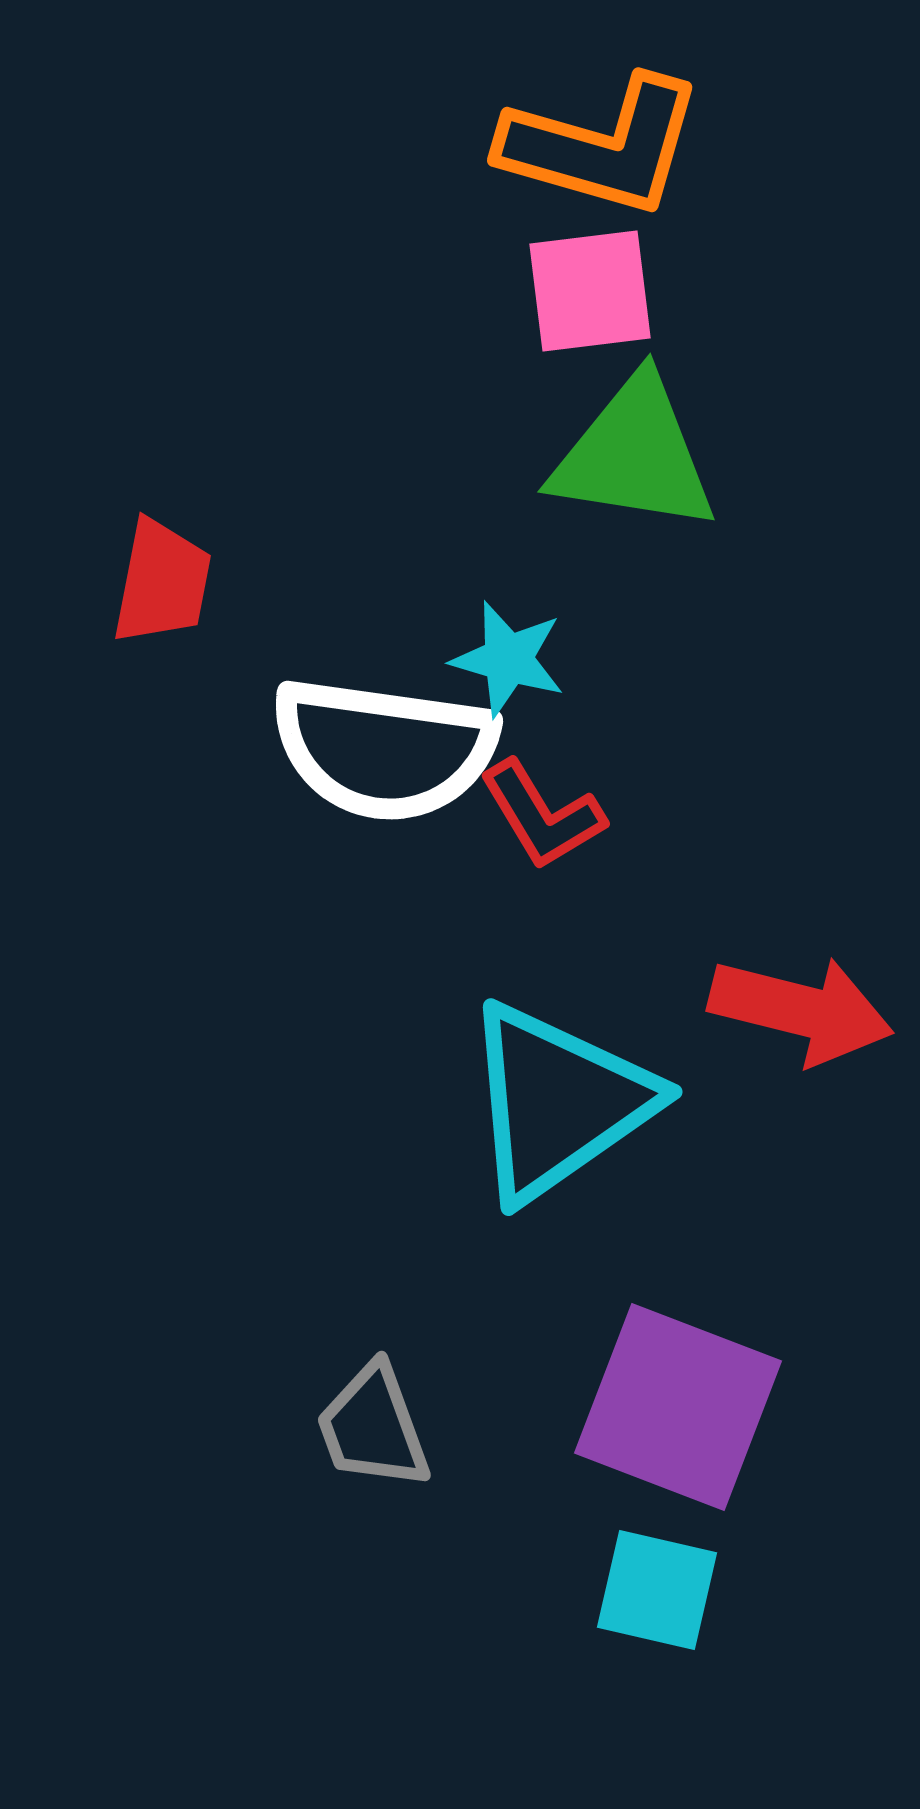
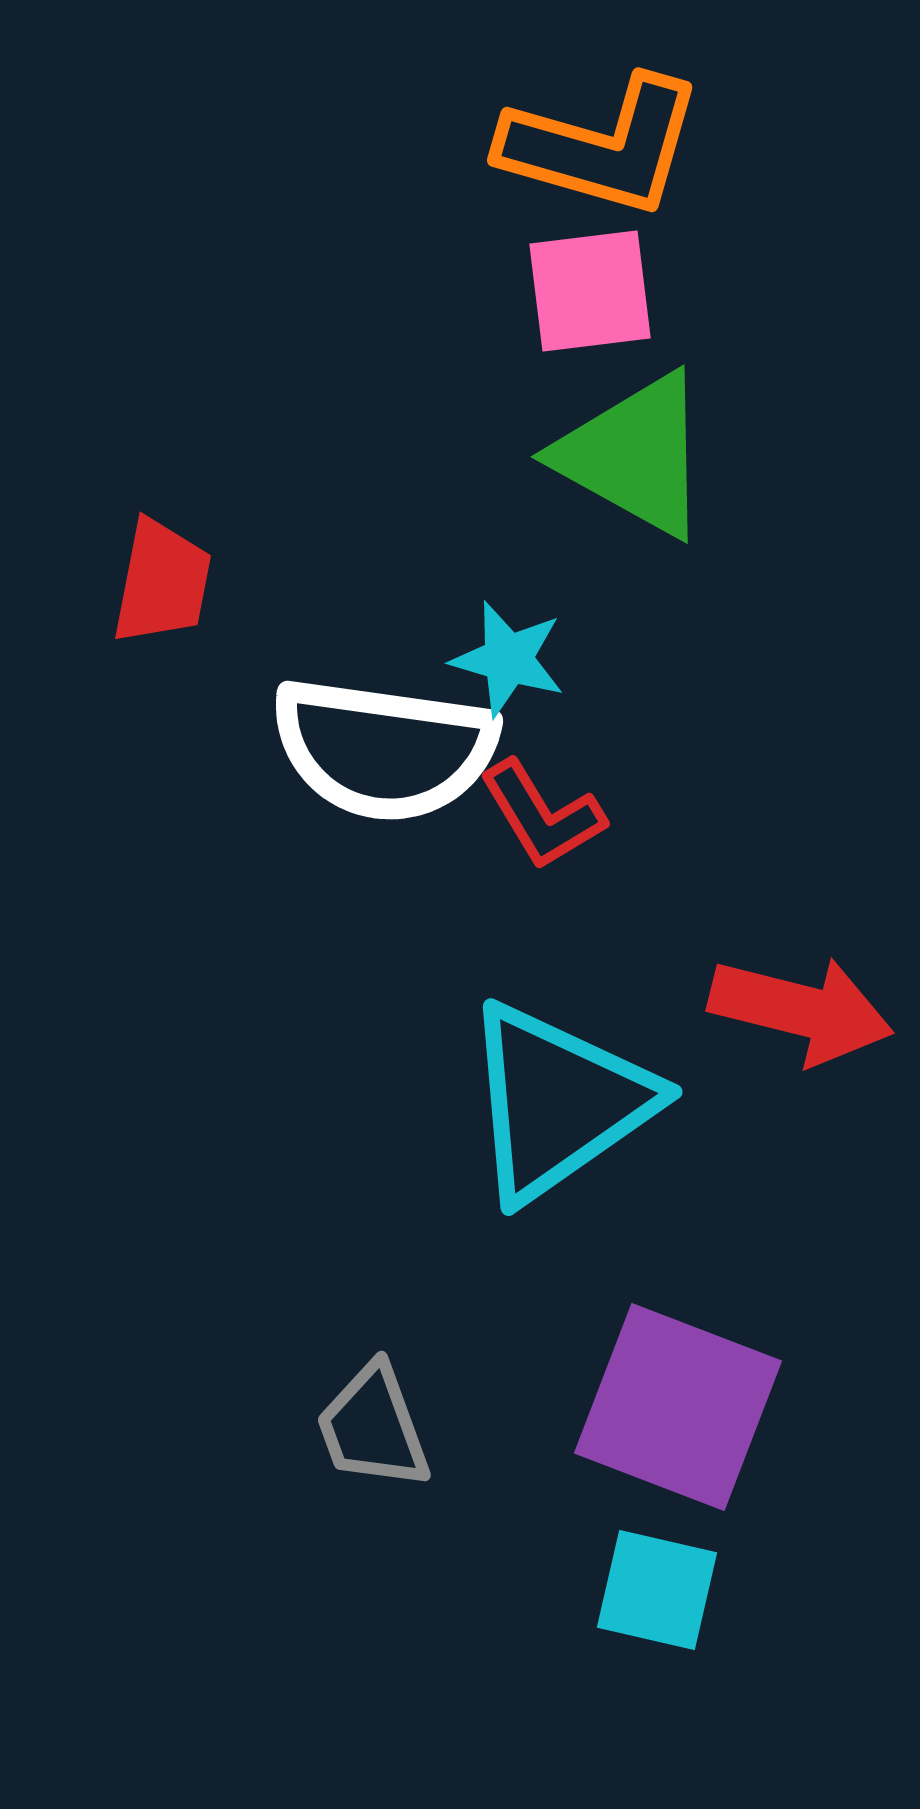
green triangle: rotated 20 degrees clockwise
